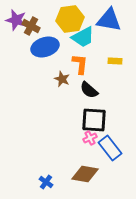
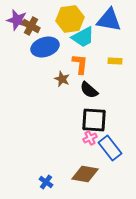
purple star: moved 1 px right
